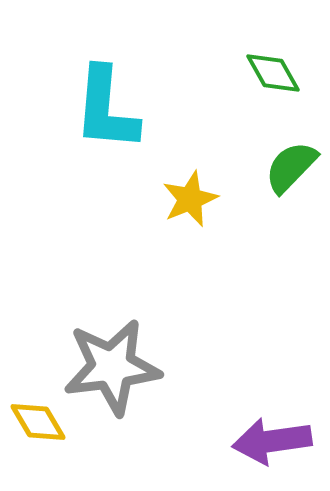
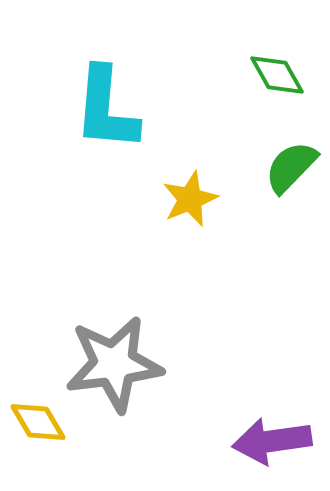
green diamond: moved 4 px right, 2 px down
gray star: moved 2 px right, 3 px up
